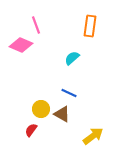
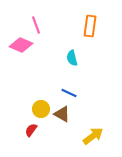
cyan semicircle: rotated 63 degrees counterclockwise
